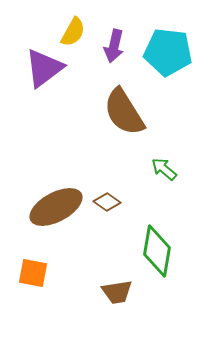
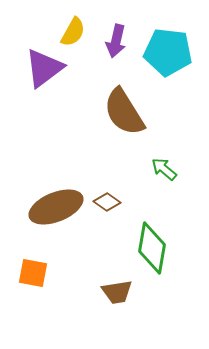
purple arrow: moved 2 px right, 5 px up
brown ellipse: rotated 6 degrees clockwise
green diamond: moved 5 px left, 3 px up
